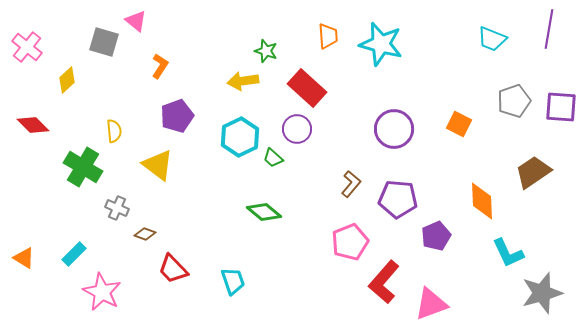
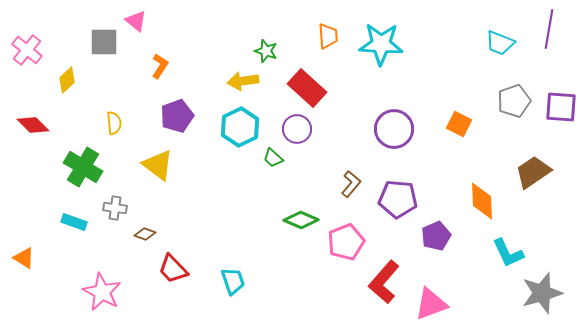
cyan trapezoid at (492, 39): moved 8 px right, 4 px down
gray square at (104, 42): rotated 16 degrees counterclockwise
cyan star at (381, 44): rotated 12 degrees counterclockwise
pink cross at (27, 47): moved 3 px down
yellow semicircle at (114, 131): moved 8 px up
cyan hexagon at (240, 137): moved 10 px up
gray cross at (117, 208): moved 2 px left; rotated 15 degrees counterclockwise
green diamond at (264, 212): moved 37 px right, 8 px down; rotated 16 degrees counterclockwise
pink pentagon at (350, 242): moved 4 px left
cyan rectangle at (74, 254): moved 32 px up; rotated 65 degrees clockwise
